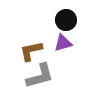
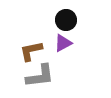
purple triangle: rotated 12 degrees counterclockwise
gray L-shape: rotated 8 degrees clockwise
